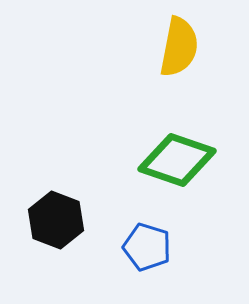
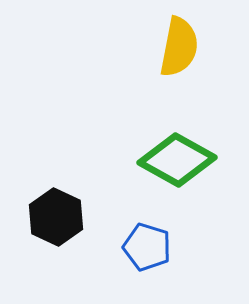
green diamond: rotated 10 degrees clockwise
black hexagon: moved 3 px up; rotated 4 degrees clockwise
